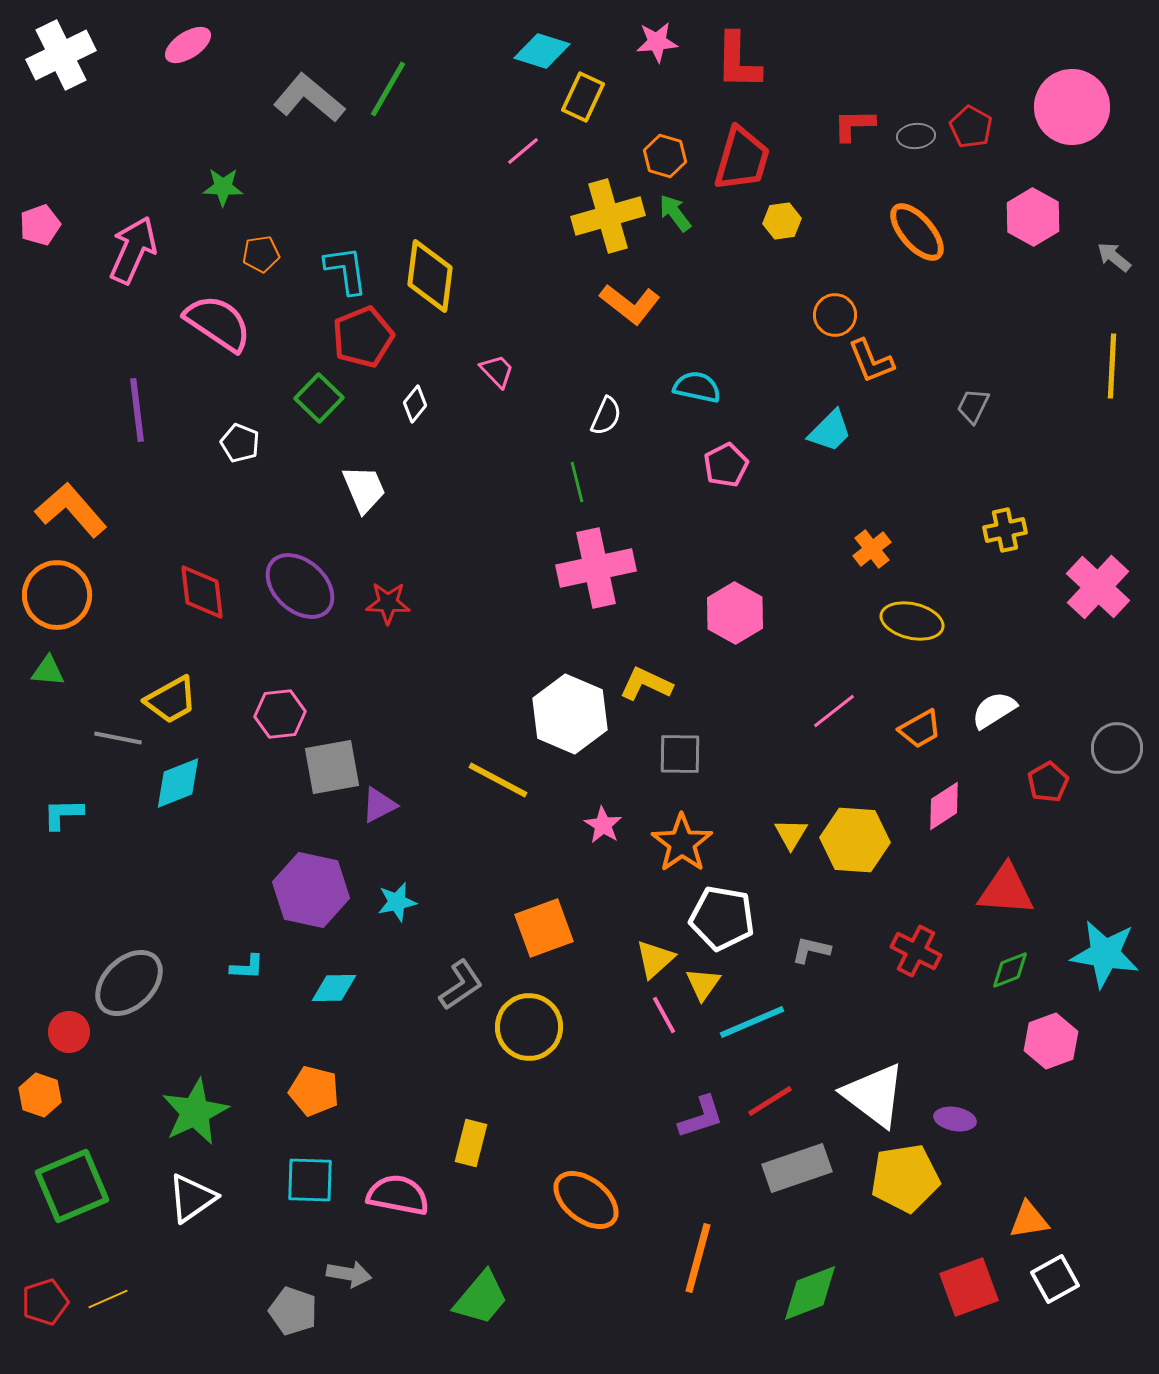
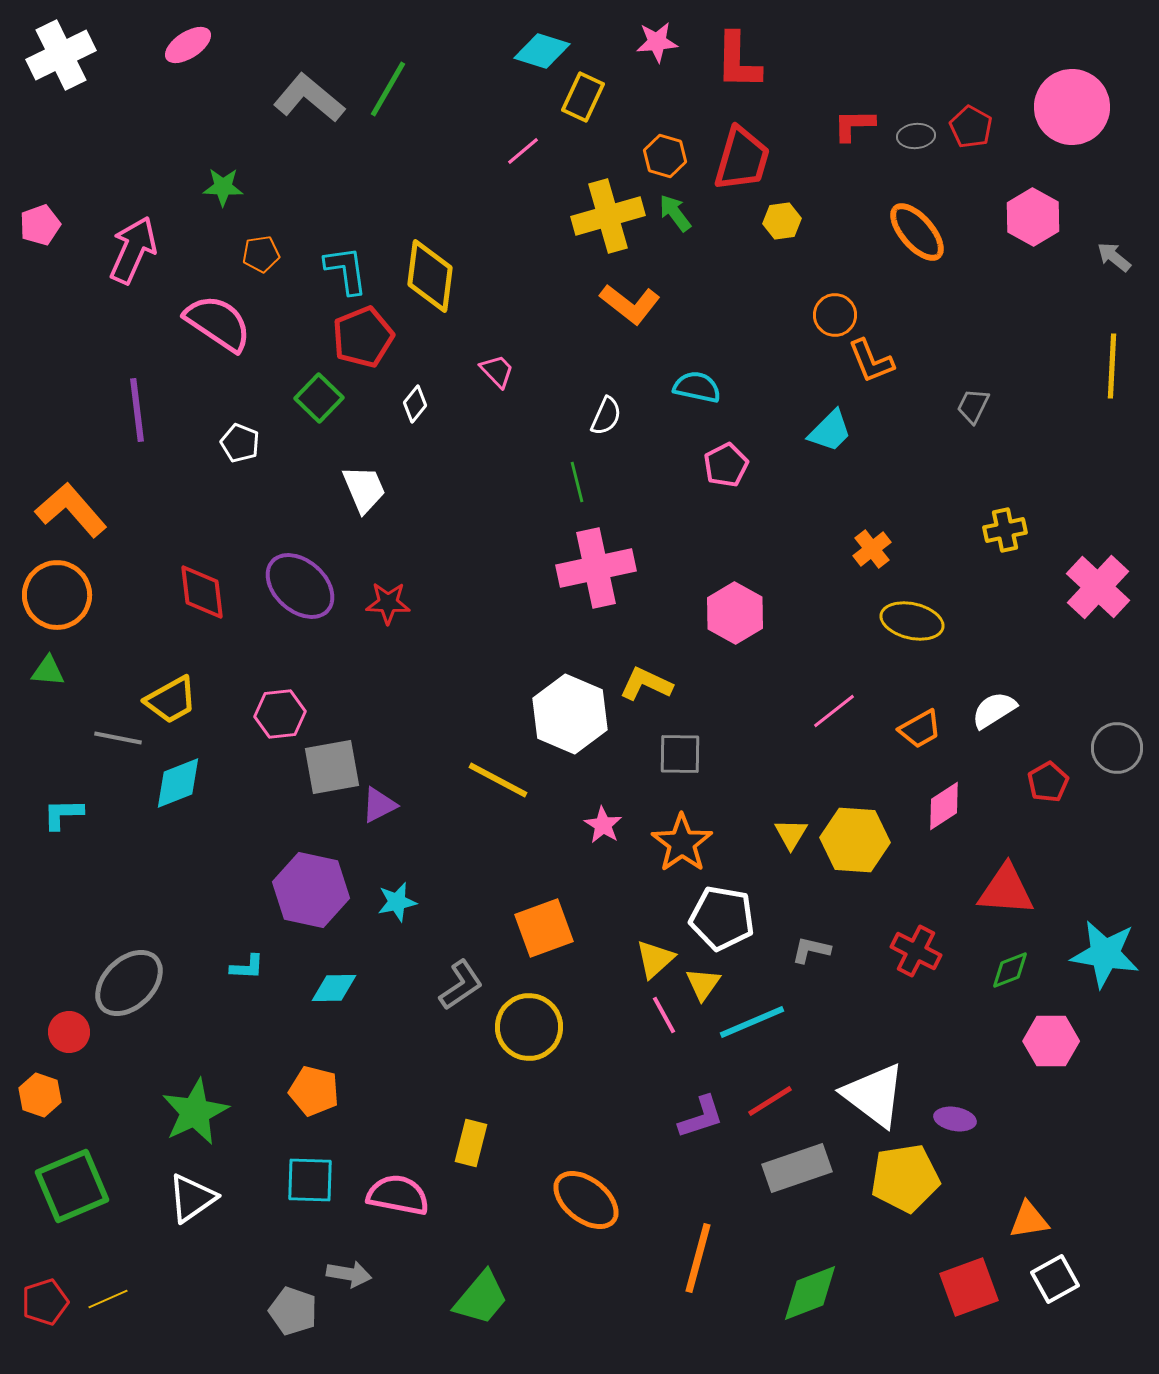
pink hexagon at (1051, 1041): rotated 20 degrees clockwise
